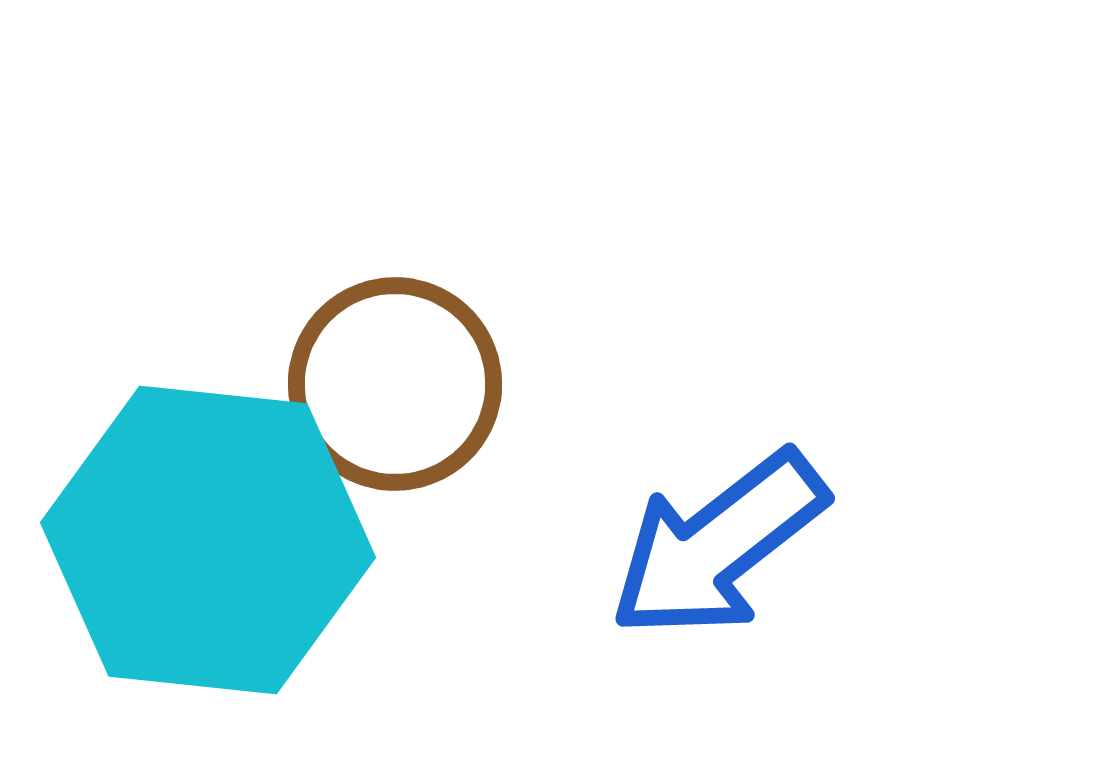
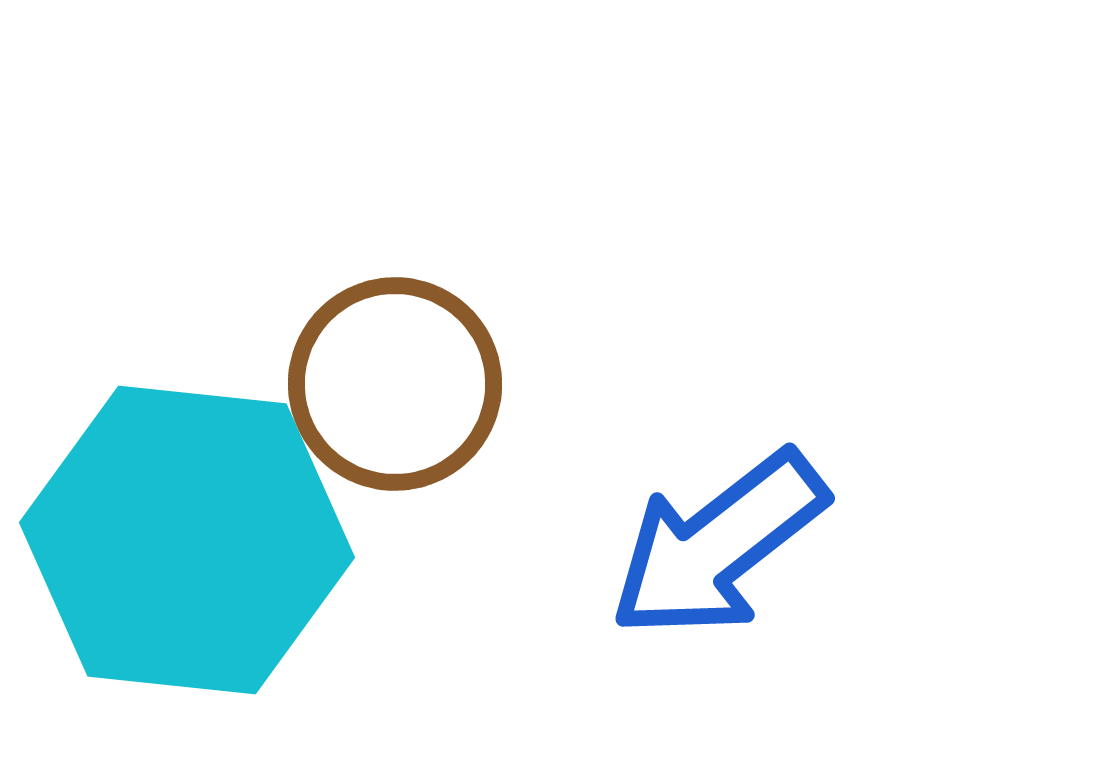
cyan hexagon: moved 21 px left
